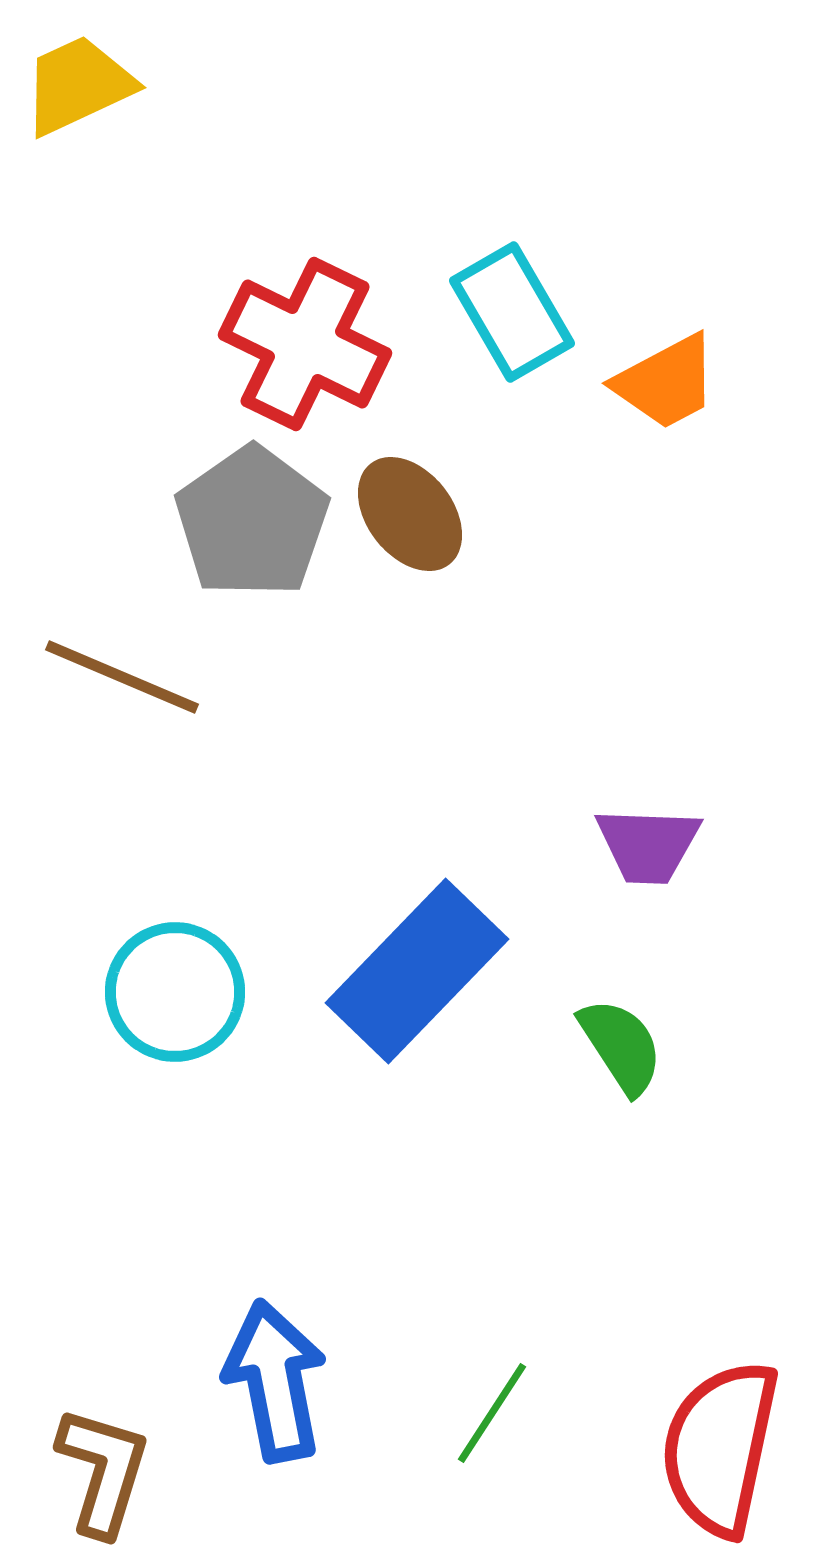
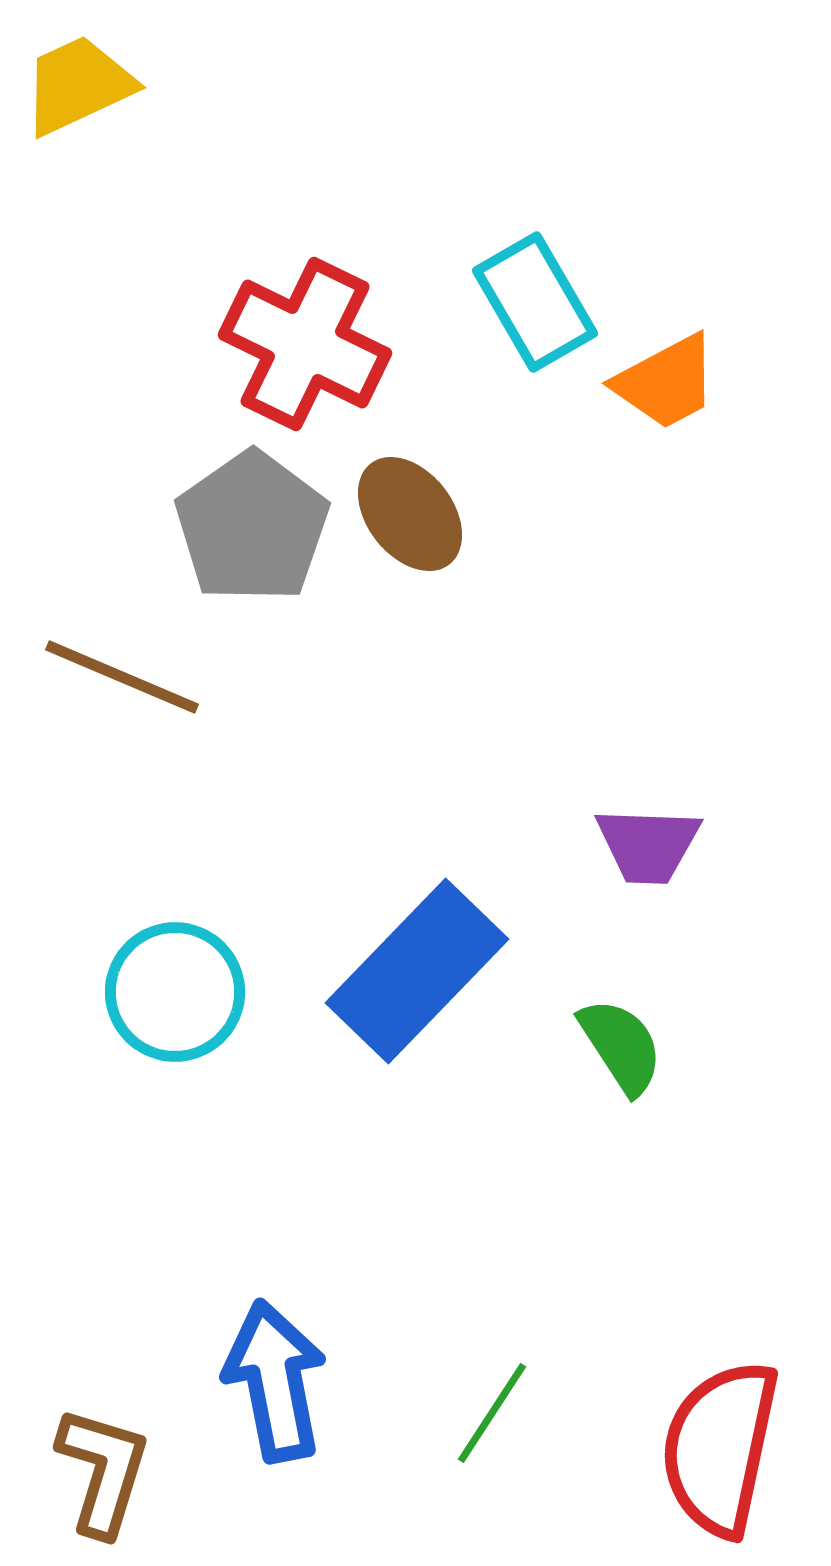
cyan rectangle: moved 23 px right, 10 px up
gray pentagon: moved 5 px down
